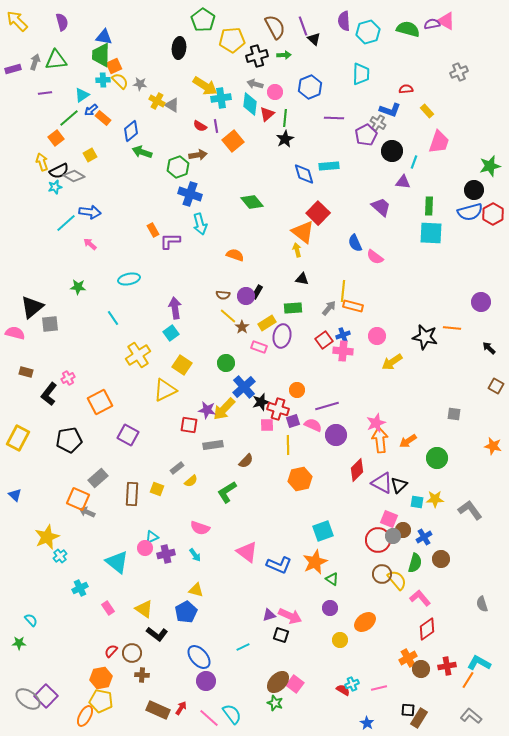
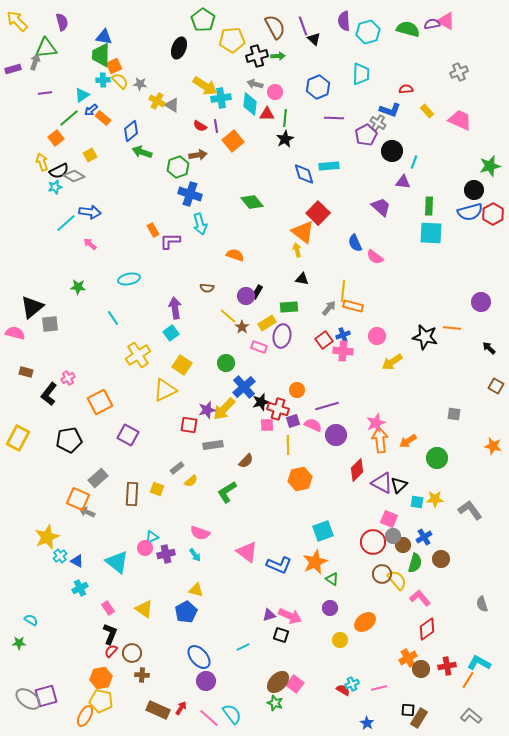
black ellipse at (179, 48): rotated 15 degrees clockwise
green arrow at (284, 55): moved 6 px left, 1 px down
green triangle at (56, 60): moved 10 px left, 12 px up
blue hexagon at (310, 87): moved 8 px right
red triangle at (267, 114): rotated 42 degrees clockwise
pink trapezoid at (439, 142): moved 21 px right, 22 px up; rotated 85 degrees counterclockwise
brown semicircle at (223, 295): moved 16 px left, 7 px up
green rectangle at (293, 308): moved 4 px left, 1 px up
purple star at (207, 410): rotated 24 degrees counterclockwise
blue triangle at (15, 495): moved 62 px right, 66 px down; rotated 16 degrees counterclockwise
pink semicircle at (200, 528): moved 5 px down
brown circle at (403, 530): moved 15 px down
red circle at (378, 540): moved 5 px left, 2 px down
cyan semicircle at (31, 620): rotated 16 degrees counterclockwise
black L-shape at (157, 634): moved 47 px left; rotated 105 degrees counterclockwise
purple square at (46, 696): rotated 30 degrees clockwise
